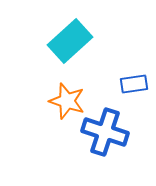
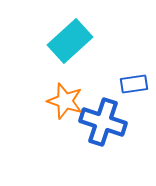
orange star: moved 2 px left
blue cross: moved 2 px left, 10 px up
